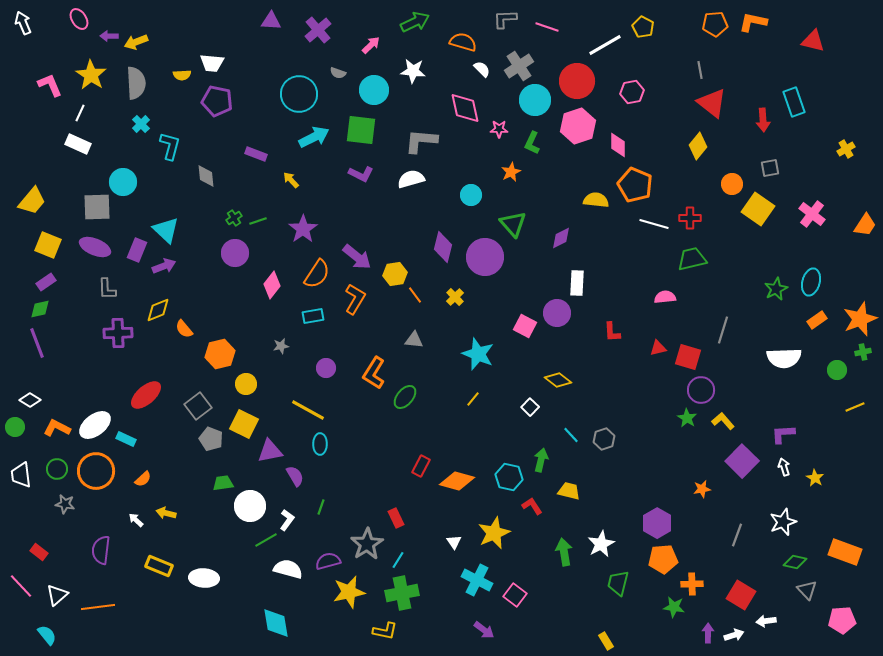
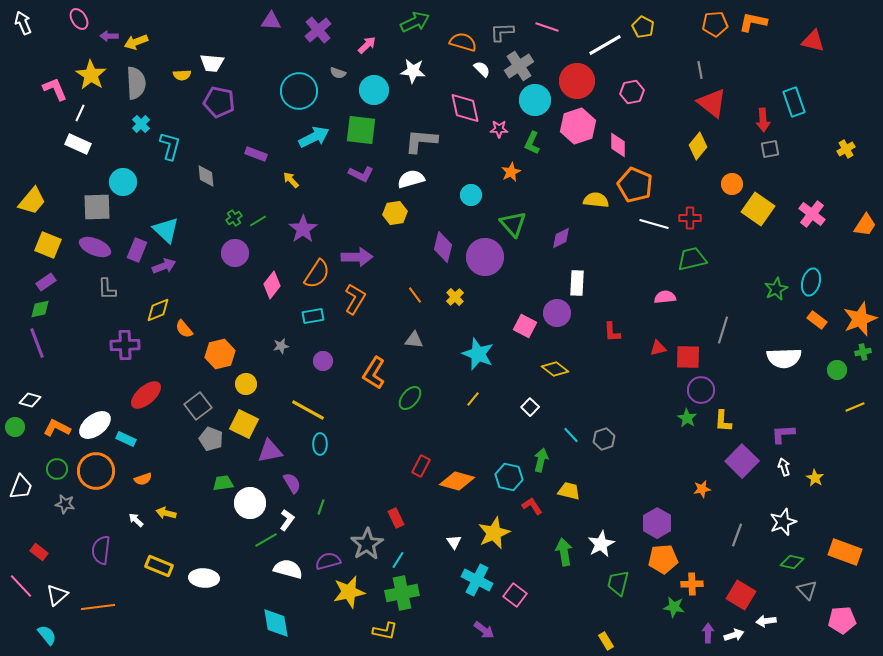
gray L-shape at (505, 19): moved 3 px left, 13 px down
pink arrow at (371, 45): moved 4 px left
pink L-shape at (50, 85): moved 5 px right, 4 px down
cyan circle at (299, 94): moved 3 px up
purple pentagon at (217, 101): moved 2 px right, 1 px down
gray square at (770, 168): moved 19 px up
green line at (258, 221): rotated 12 degrees counterclockwise
purple arrow at (357, 257): rotated 40 degrees counterclockwise
yellow hexagon at (395, 274): moved 61 px up
orange rectangle at (817, 320): rotated 72 degrees clockwise
purple cross at (118, 333): moved 7 px right, 12 px down
red square at (688, 357): rotated 16 degrees counterclockwise
purple circle at (326, 368): moved 3 px left, 7 px up
yellow diamond at (558, 380): moved 3 px left, 11 px up
green ellipse at (405, 397): moved 5 px right, 1 px down
white diamond at (30, 400): rotated 15 degrees counterclockwise
yellow L-shape at (723, 421): rotated 135 degrees counterclockwise
white trapezoid at (21, 475): moved 12 px down; rotated 152 degrees counterclockwise
purple semicircle at (295, 476): moved 3 px left, 7 px down
orange semicircle at (143, 479): rotated 24 degrees clockwise
white circle at (250, 506): moved 3 px up
green diamond at (795, 562): moved 3 px left
